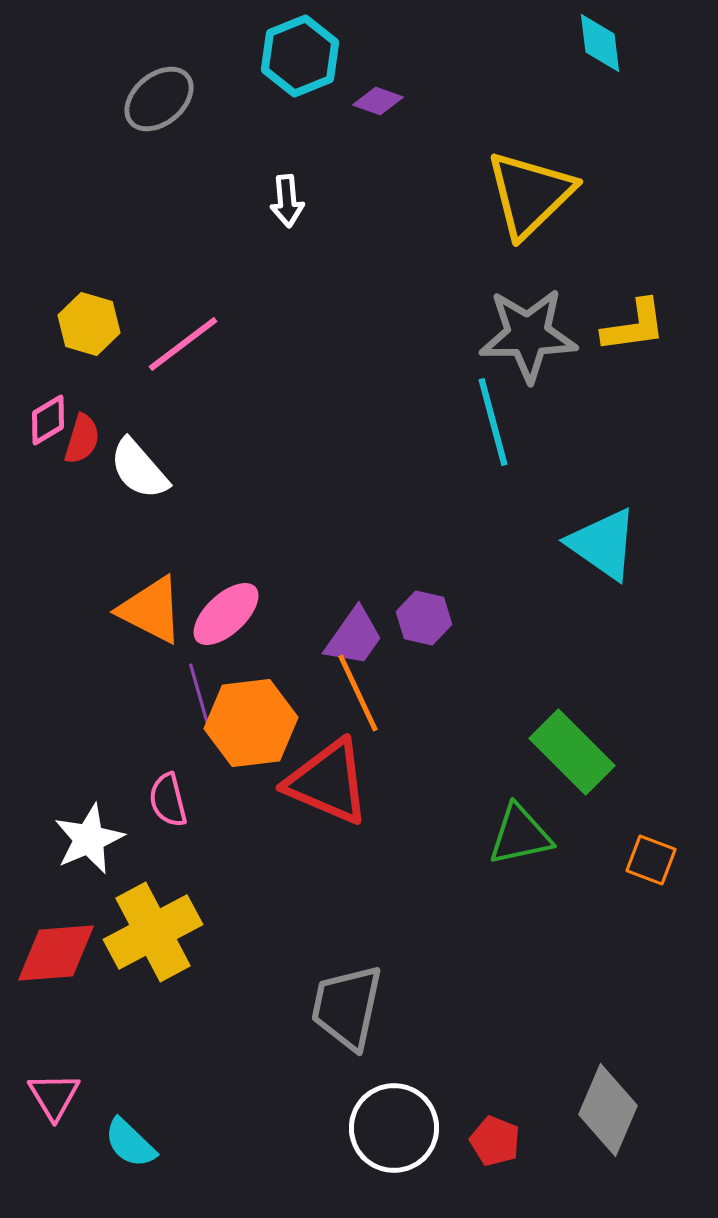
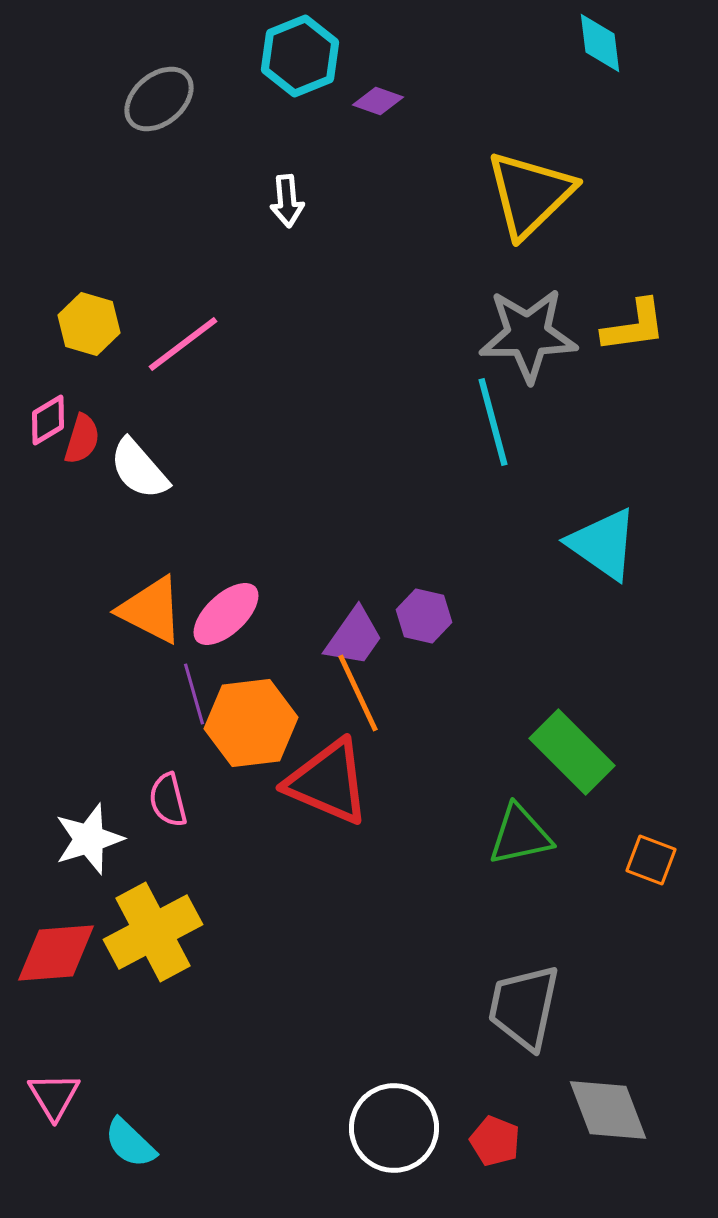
purple hexagon: moved 2 px up
purple line: moved 5 px left
white star: rotated 6 degrees clockwise
gray trapezoid: moved 177 px right
gray diamond: rotated 44 degrees counterclockwise
